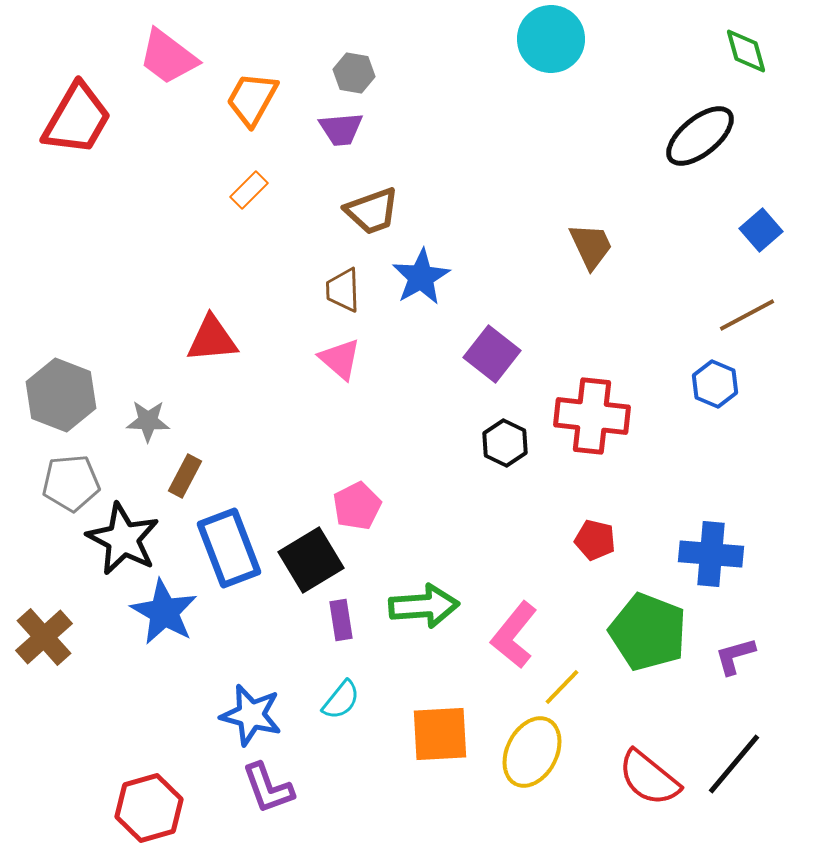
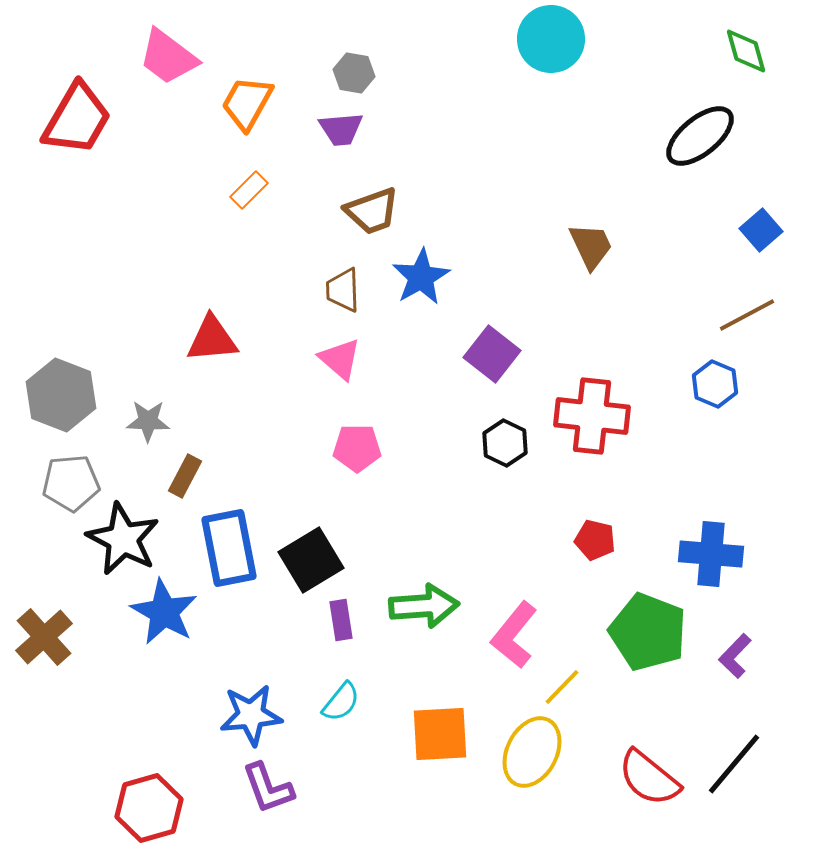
orange trapezoid at (252, 99): moved 5 px left, 4 px down
pink pentagon at (357, 506): moved 58 px up; rotated 27 degrees clockwise
blue rectangle at (229, 548): rotated 10 degrees clockwise
purple L-shape at (735, 656): rotated 30 degrees counterclockwise
cyan semicircle at (341, 700): moved 2 px down
blue star at (251, 715): rotated 20 degrees counterclockwise
